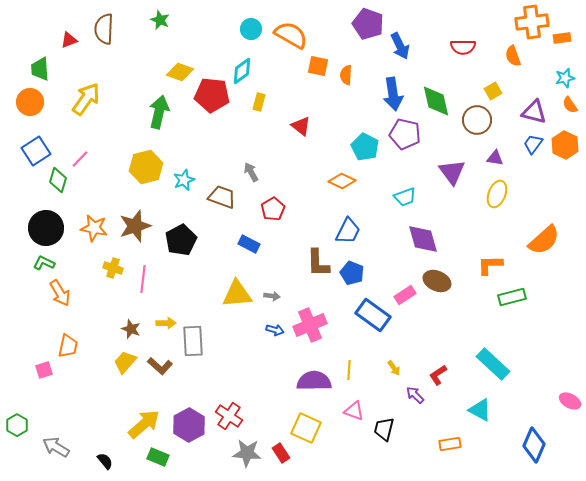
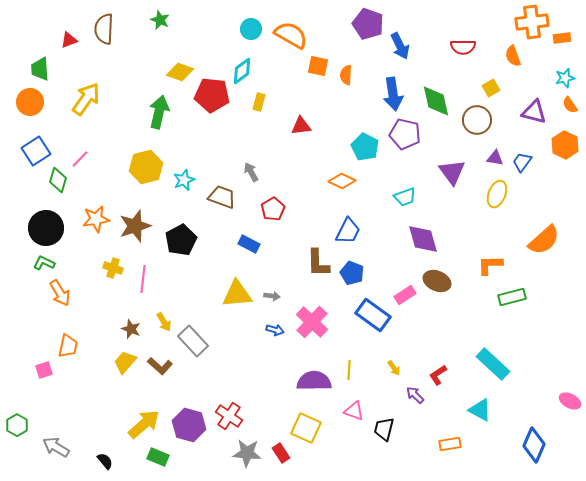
yellow square at (493, 91): moved 2 px left, 3 px up
red triangle at (301, 126): rotated 45 degrees counterclockwise
blue trapezoid at (533, 144): moved 11 px left, 18 px down
orange star at (94, 228): moved 2 px right, 9 px up; rotated 20 degrees counterclockwise
yellow arrow at (166, 323): moved 2 px left, 1 px up; rotated 60 degrees clockwise
pink cross at (310, 325): moved 2 px right, 3 px up; rotated 24 degrees counterclockwise
gray rectangle at (193, 341): rotated 40 degrees counterclockwise
purple hexagon at (189, 425): rotated 16 degrees counterclockwise
